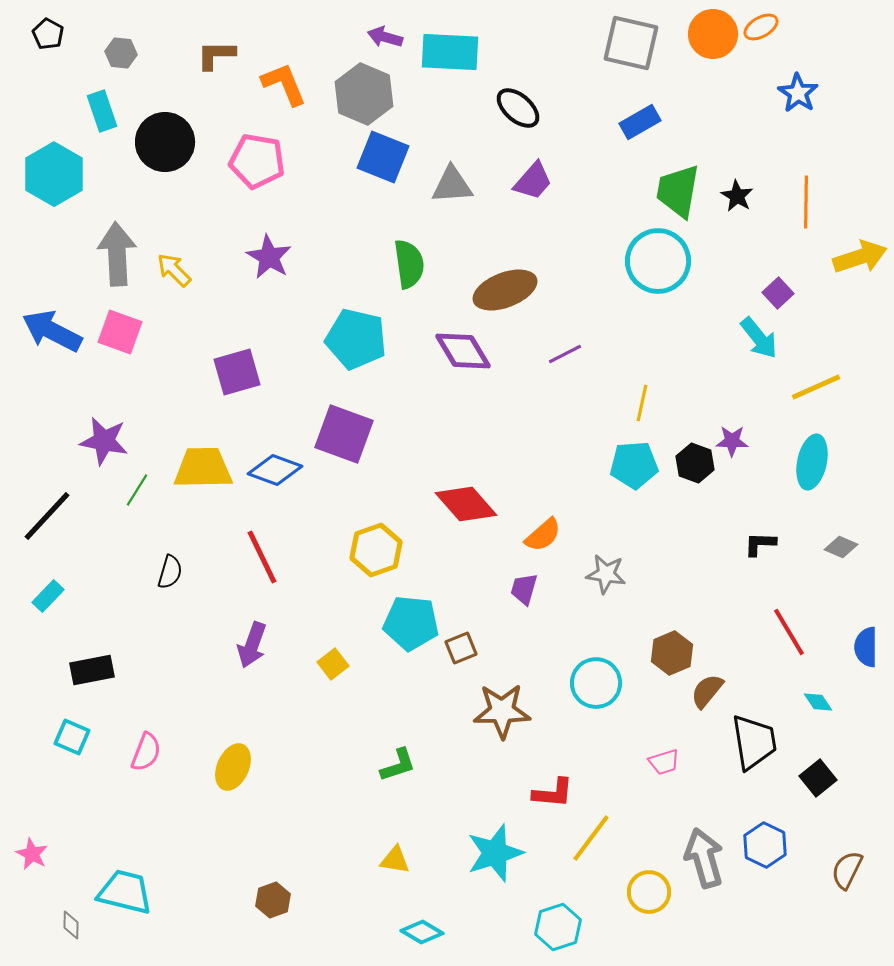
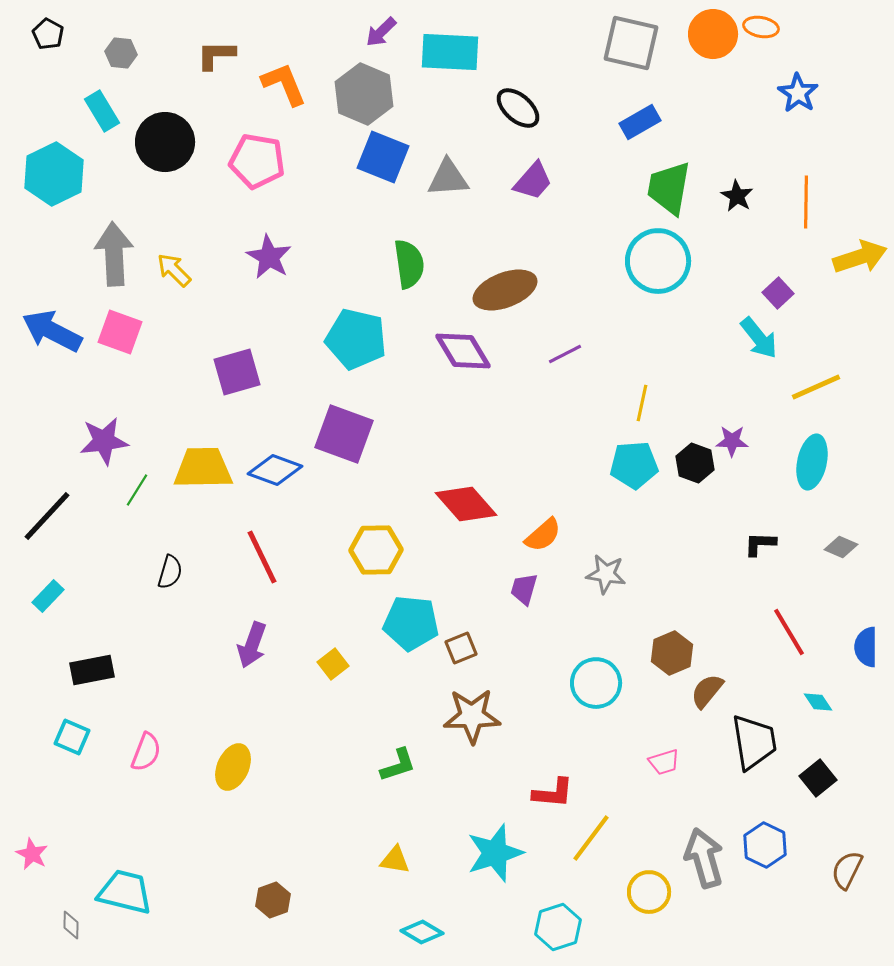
orange ellipse at (761, 27): rotated 40 degrees clockwise
purple arrow at (385, 37): moved 4 px left, 5 px up; rotated 60 degrees counterclockwise
cyan rectangle at (102, 111): rotated 12 degrees counterclockwise
cyan hexagon at (54, 174): rotated 4 degrees clockwise
gray triangle at (452, 185): moved 4 px left, 7 px up
green trapezoid at (678, 191): moved 9 px left, 3 px up
gray arrow at (117, 254): moved 3 px left
purple star at (104, 441): rotated 18 degrees counterclockwise
yellow hexagon at (376, 550): rotated 18 degrees clockwise
brown star at (502, 711): moved 30 px left, 5 px down
